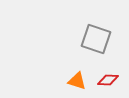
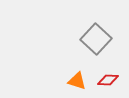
gray square: rotated 24 degrees clockwise
